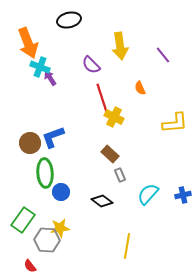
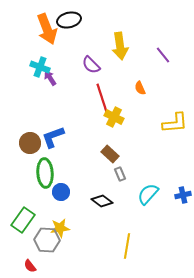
orange arrow: moved 19 px right, 14 px up
gray rectangle: moved 1 px up
